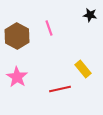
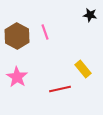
pink line: moved 4 px left, 4 px down
